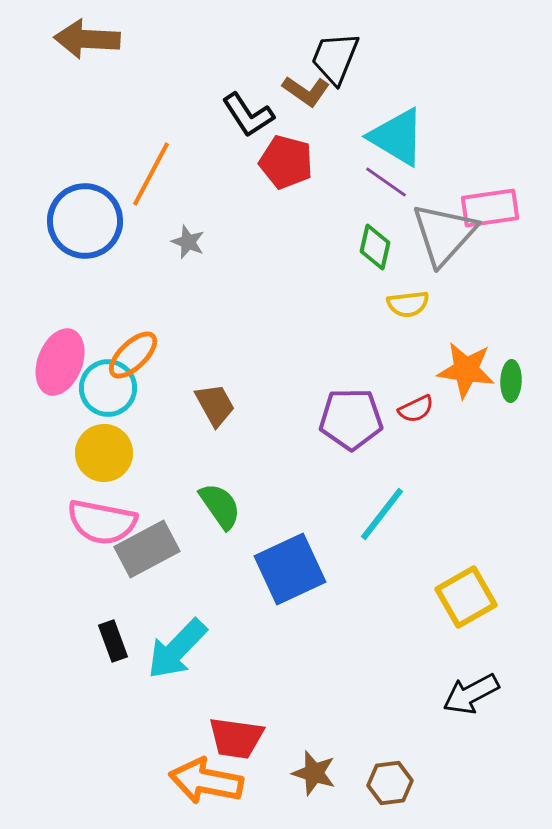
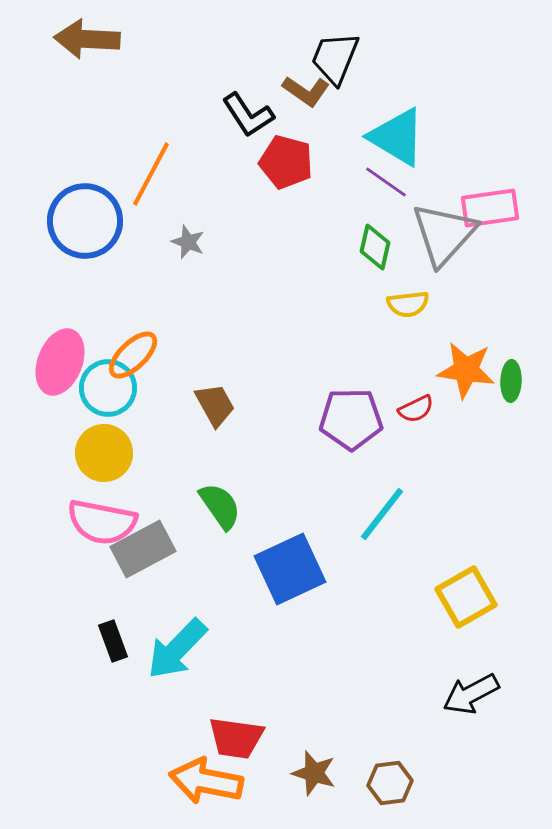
gray rectangle: moved 4 px left
